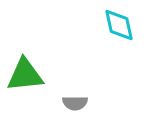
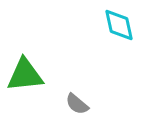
gray semicircle: moved 2 px right, 1 px down; rotated 40 degrees clockwise
